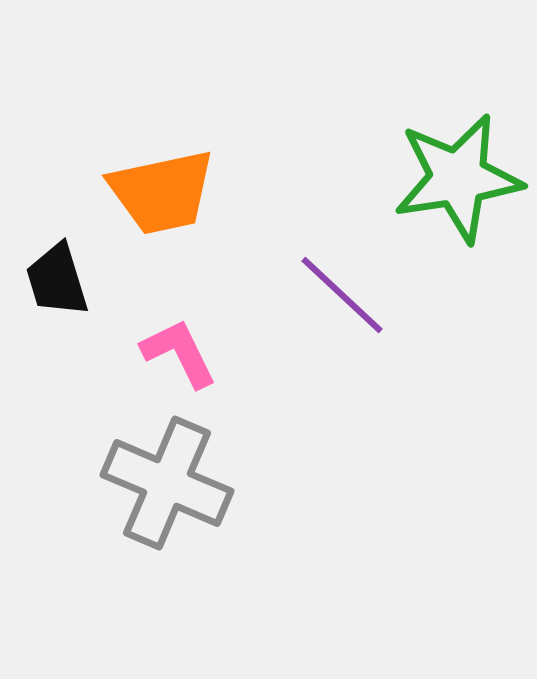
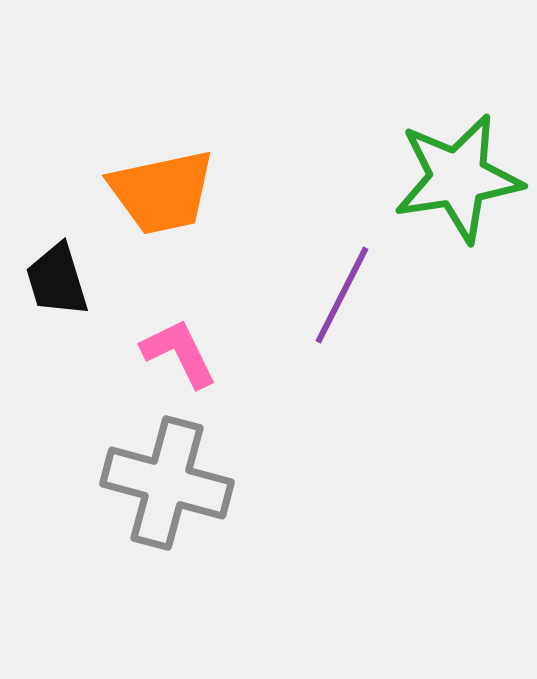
purple line: rotated 74 degrees clockwise
gray cross: rotated 8 degrees counterclockwise
